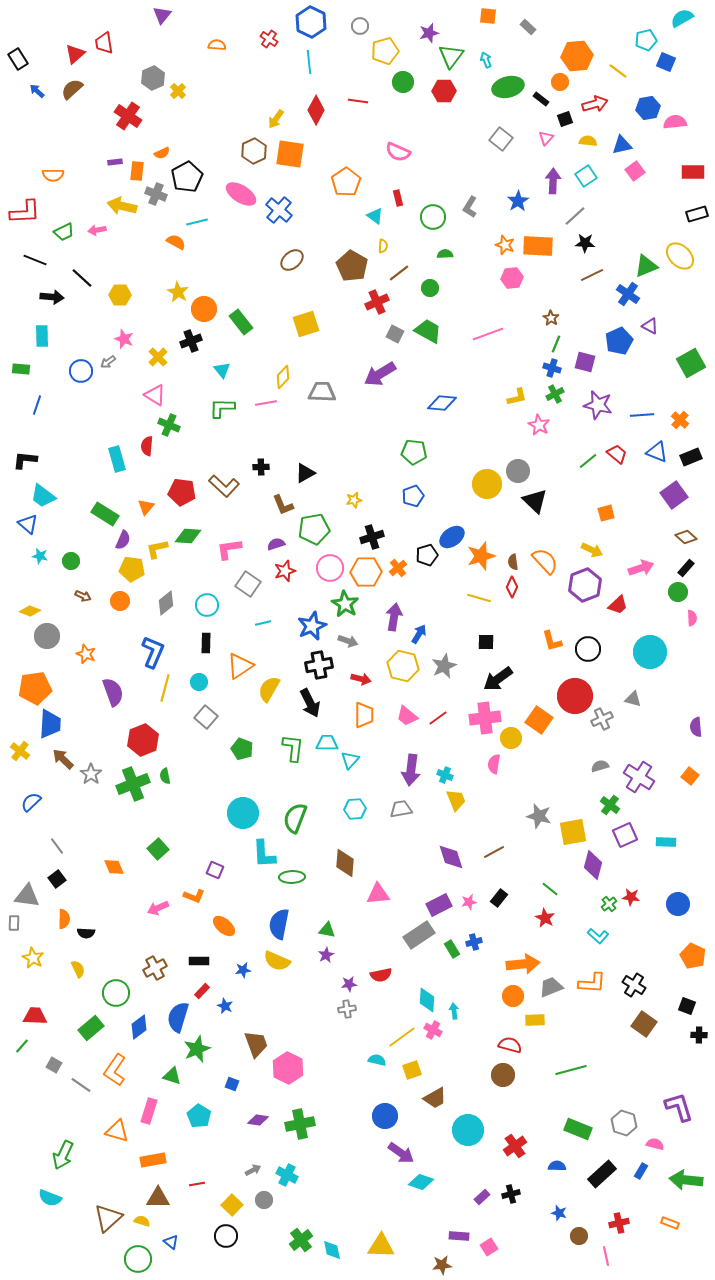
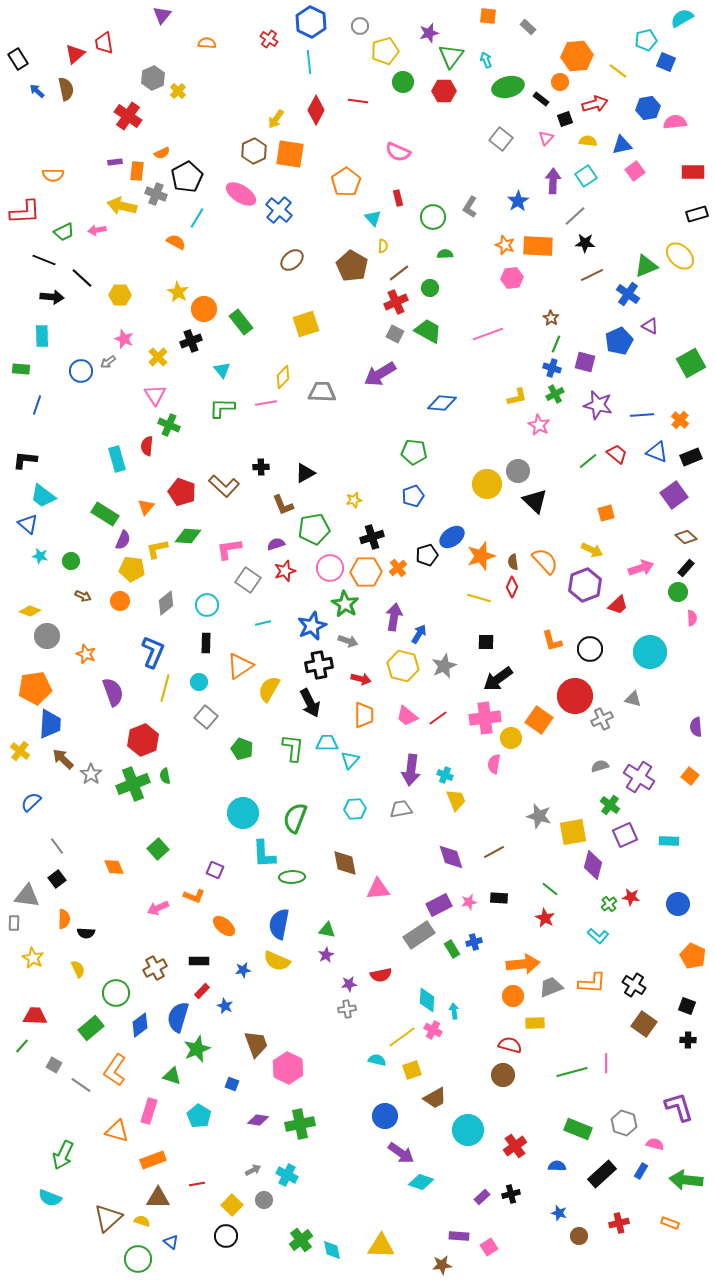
orange semicircle at (217, 45): moved 10 px left, 2 px up
brown semicircle at (72, 89): moved 6 px left; rotated 120 degrees clockwise
cyan triangle at (375, 216): moved 2 px left, 2 px down; rotated 12 degrees clockwise
cyan line at (197, 222): moved 4 px up; rotated 45 degrees counterclockwise
black line at (35, 260): moved 9 px right
red cross at (377, 302): moved 19 px right
pink triangle at (155, 395): rotated 25 degrees clockwise
red pentagon at (182, 492): rotated 12 degrees clockwise
gray square at (248, 584): moved 4 px up
black circle at (588, 649): moved 2 px right
cyan rectangle at (666, 842): moved 3 px right, 1 px up
brown diamond at (345, 863): rotated 16 degrees counterclockwise
pink triangle at (378, 894): moved 5 px up
black rectangle at (499, 898): rotated 54 degrees clockwise
yellow rectangle at (535, 1020): moved 3 px down
blue diamond at (139, 1027): moved 1 px right, 2 px up
black cross at (699, 1035): moved 11 px left, 5 px down
green line at (571, 1070): moved 1 px right, 2 px down
orange rectangle at (153, 1160): rotated 10 degrees counterclockwise
pink line at (606, 1256): moved 193 px up; rotated 12 degrees clockwise
